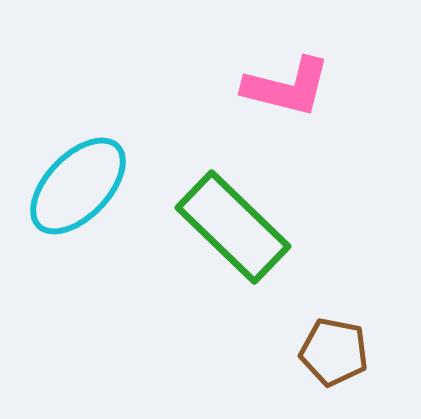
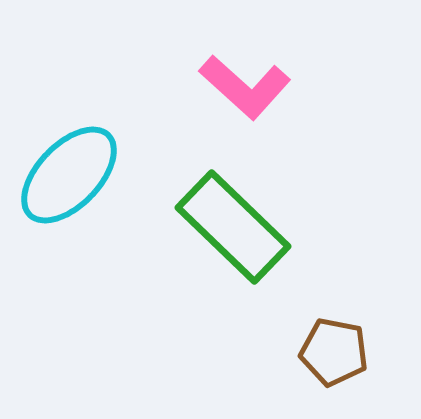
pink L-shape: moved 42 px left; rotated 28 degrees clockwise
cyan ellipse: moved 9 px left, 11 px up
